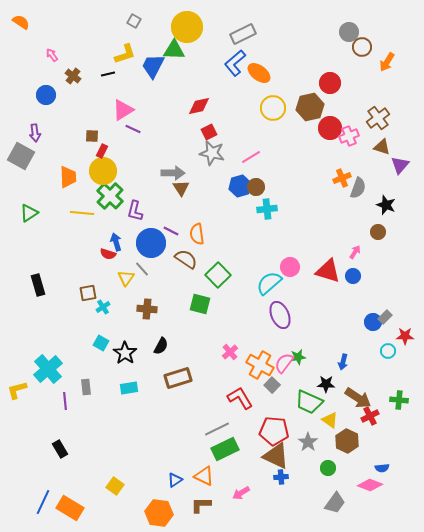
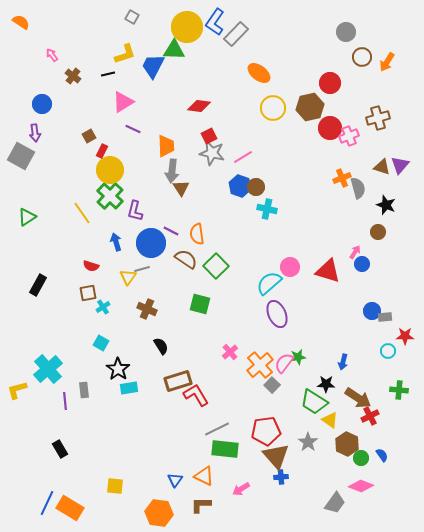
gray square at (134, 21): moved 2 px left, 4 px up
gray circle at (349, 32): moved 3 px left
gray rectangle at (243, 34): moved 7 px left; rotated 20 degrees counterclockwise
brown circle at (362, 47): moved 10 px down
blue L-shape at (235, 63): moved 20 px left, 41 px up; rotated 16 degrees counterclockwise
blue circle at (46, 95): moved 4 px left, 9 px down
red diamond at (199, 106): rotated 20 degrees clockwise
pink triangle at (123, 110): moved 8 px up
brown cross at (378, 118): rotated 20 degrees clockwise
red square at (209, 132): moved 4 px down
brown square at (92, 136): moved 3 px left; rotated 32 degrees counterclockwise
brown triangle at (382, 147): moved 20 px down
pink line at (251, 157): moved 8 px left
yellow circle at (103, 171): moved 7 px right, 1 px up
gray arrow at (173, 173): moved 1 px left, 2 px up; rotated 95 degrees clockwise
orange trapezoid at (68, 177): moved 98 px right, 31 px up
blue hexagon at (240, 186): rotated 25 degrees counterclockwise
gray semicircle at (358, 188): rotated 35 degrees counterclockwise
cyan cross at (267, 209): rotated 18 degrees clockwise
green triangle at (29, 213): moved 2 px left, 4 px down
yellow line at (82, 213): rotated 50 degrees clockwise
red semicircle at (108, 254): moved 17 px left, 12 px down
gray line at (142, 269): rotated 63 degrees counterclockwise
green square at (218, 275): moved 2 px left, 9 px up
blue circle at (353, 276): moved 9 px right, 12 px up
yellow triangle at (126, 278): moved 2 px right, 1 px up
black rectangle at (38, 285): rotated 45 degrees clockwise
brown cross at (147, 309): rotated 18 degrees clockwise
purple ellipse at (280, 315): moved 3 px left, 1 px up
gray rectangle at (385, 317): rotated 40 degrees clockwise
blue circle at (373, 322): moved 1 px left, 11 px up
black semicircle at (161, 346): rotated 60 degrees counterclockwise
black star at (125, 353): moved 7 px left, 16 px down
orange cross at (260, 365): rotated 20 degrees clockwise
brown rectangle at (178, 378): moved 3 px down
gray rectangle at (86, 387): moved 2 px left, 3 px down
red L-shape at (240, 398): moved 44 px left, 3 px up
green cross at (399, 400): moved 10 px up
green trapezoid at (309, 402): moved 5 px right; rotated 8 degrees clockwise
red pentagon at (274, 431): moved 8 px left; rotated 12 degrees counterclockwise
brown hexagon at (347, 441): moved 3 px down
green rectangle at (225, 449): rotated 32 degrees clockwise
brown triangle at (276, 456): rotated 24 degrees clockwise
green circle at (328, 468): moved 33 px right, 10 px up
blue semicircle at (382, 468): moved 13 px up; rotated 120 degrees counterclockwise
blue triangle at (175, 480): rotated 21 degrees counterclockwise
pink diamond at (370, 485): moved 9 px left, 1 px down
yellow square at (115, 486): rotated 30 degrees counterclockwise
pink arrow at (241, 493): moved 4 px up
blue line at (43, 502): moved 4 px right, 1 px down
